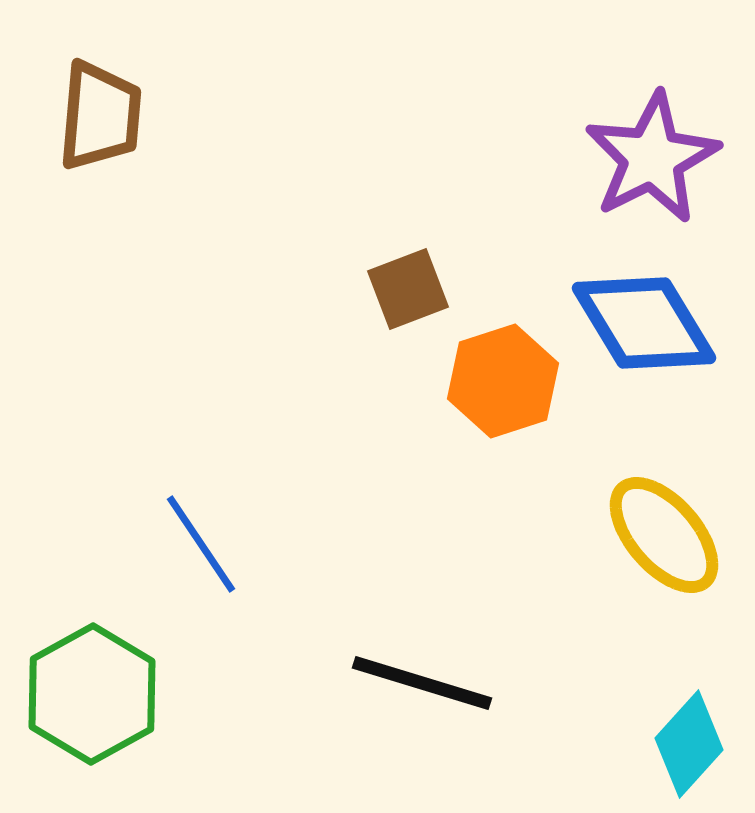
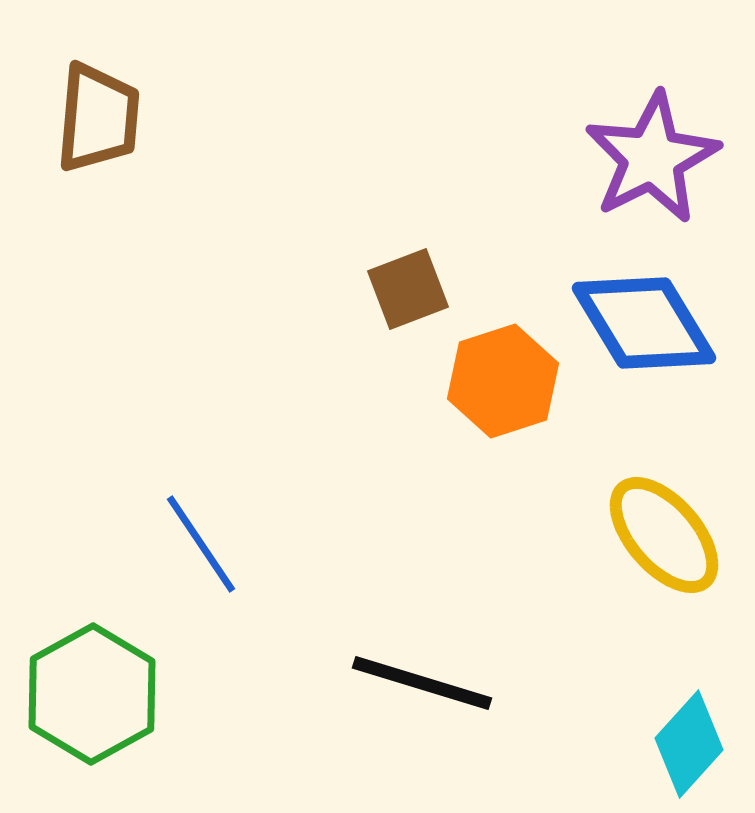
brown trapezoid: moved 2 px left, 2 px down
